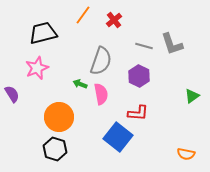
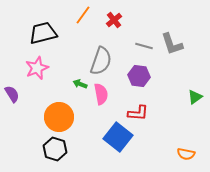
purple hexagon: rotated 20 degrees counterclockwise
green triangle: moved 3 px right, 1 px down
